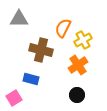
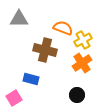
orange semicircle: rotated 84 degrees clockwise
brown cross: moved 4 px right
orange cross: moved 4 px right, 2 px up
